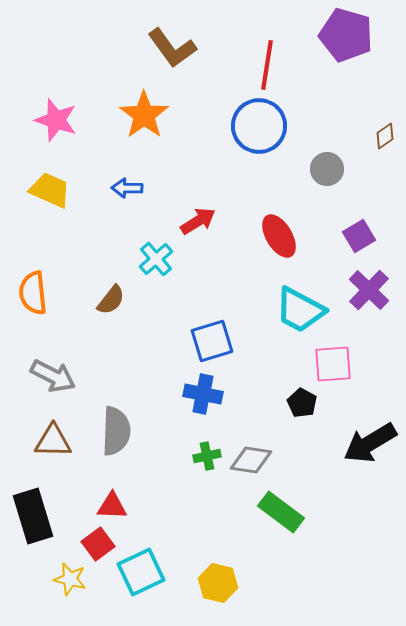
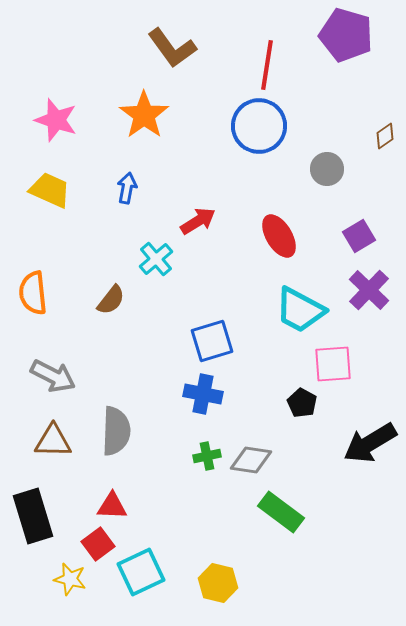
blue arrow: rotated 100 degrees clockwise
